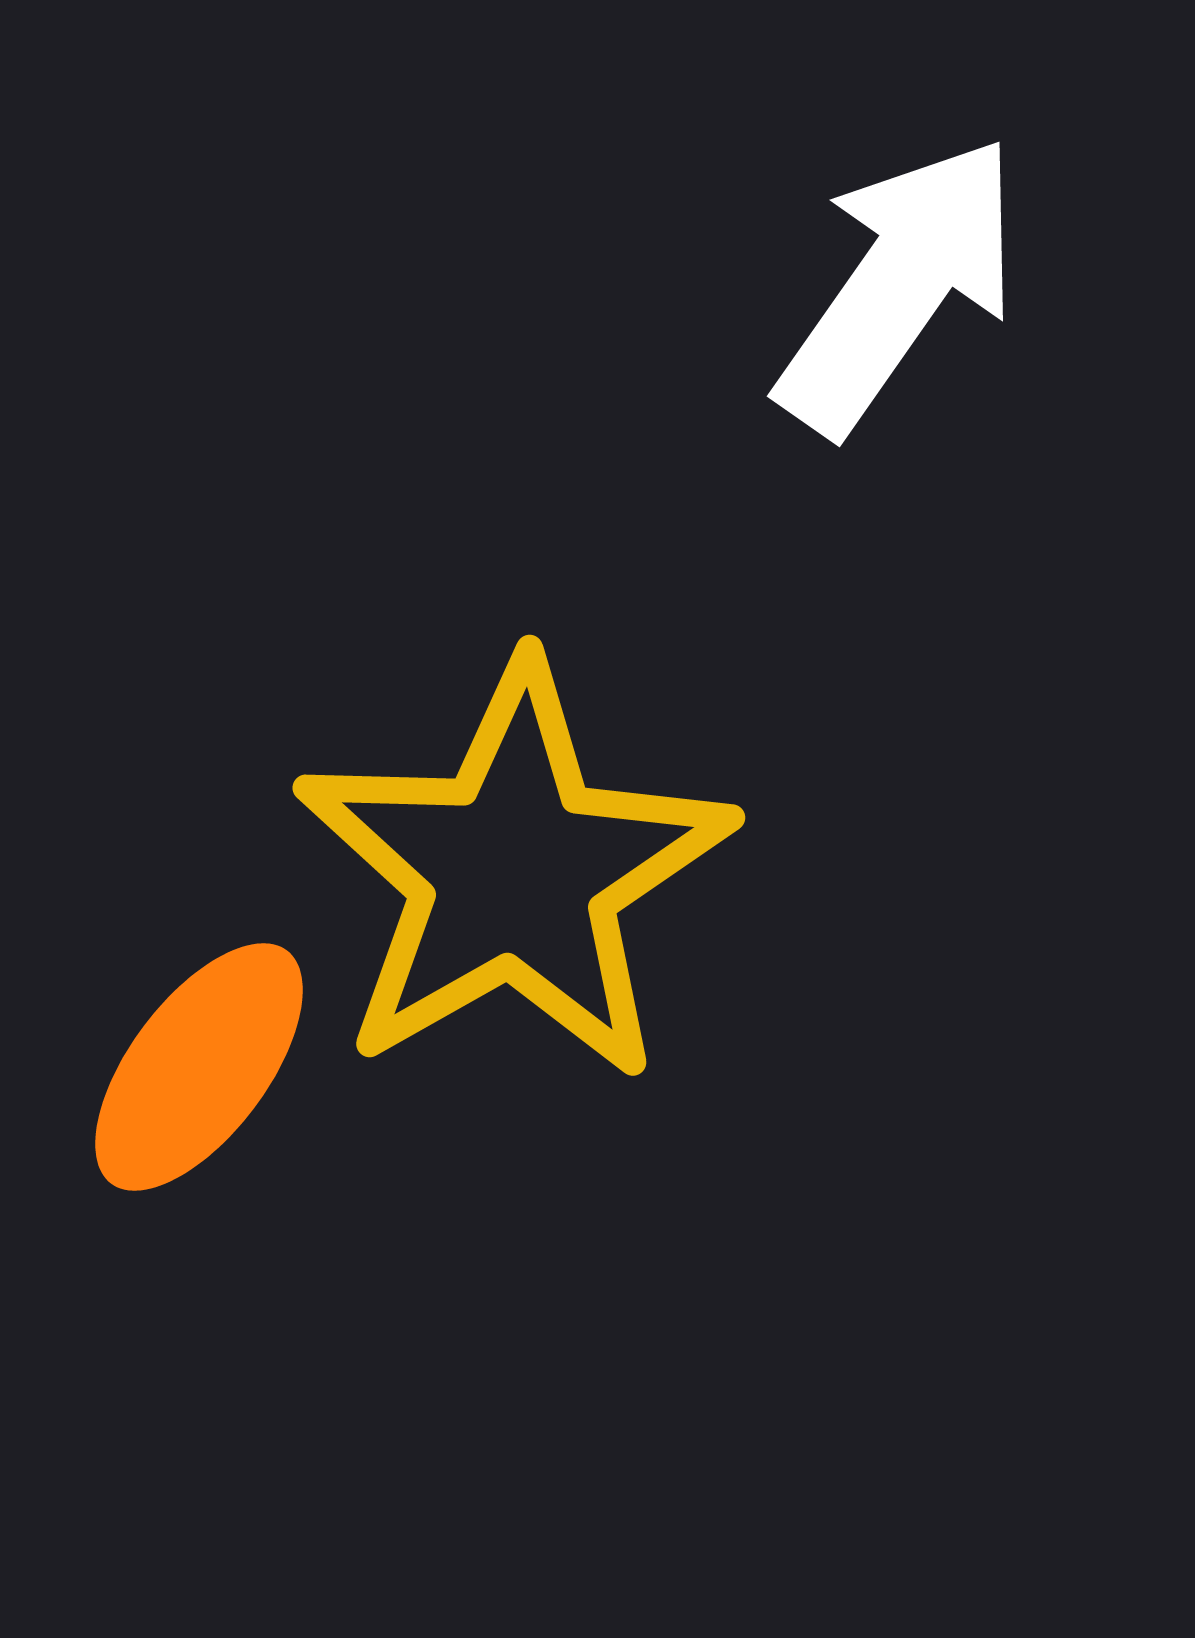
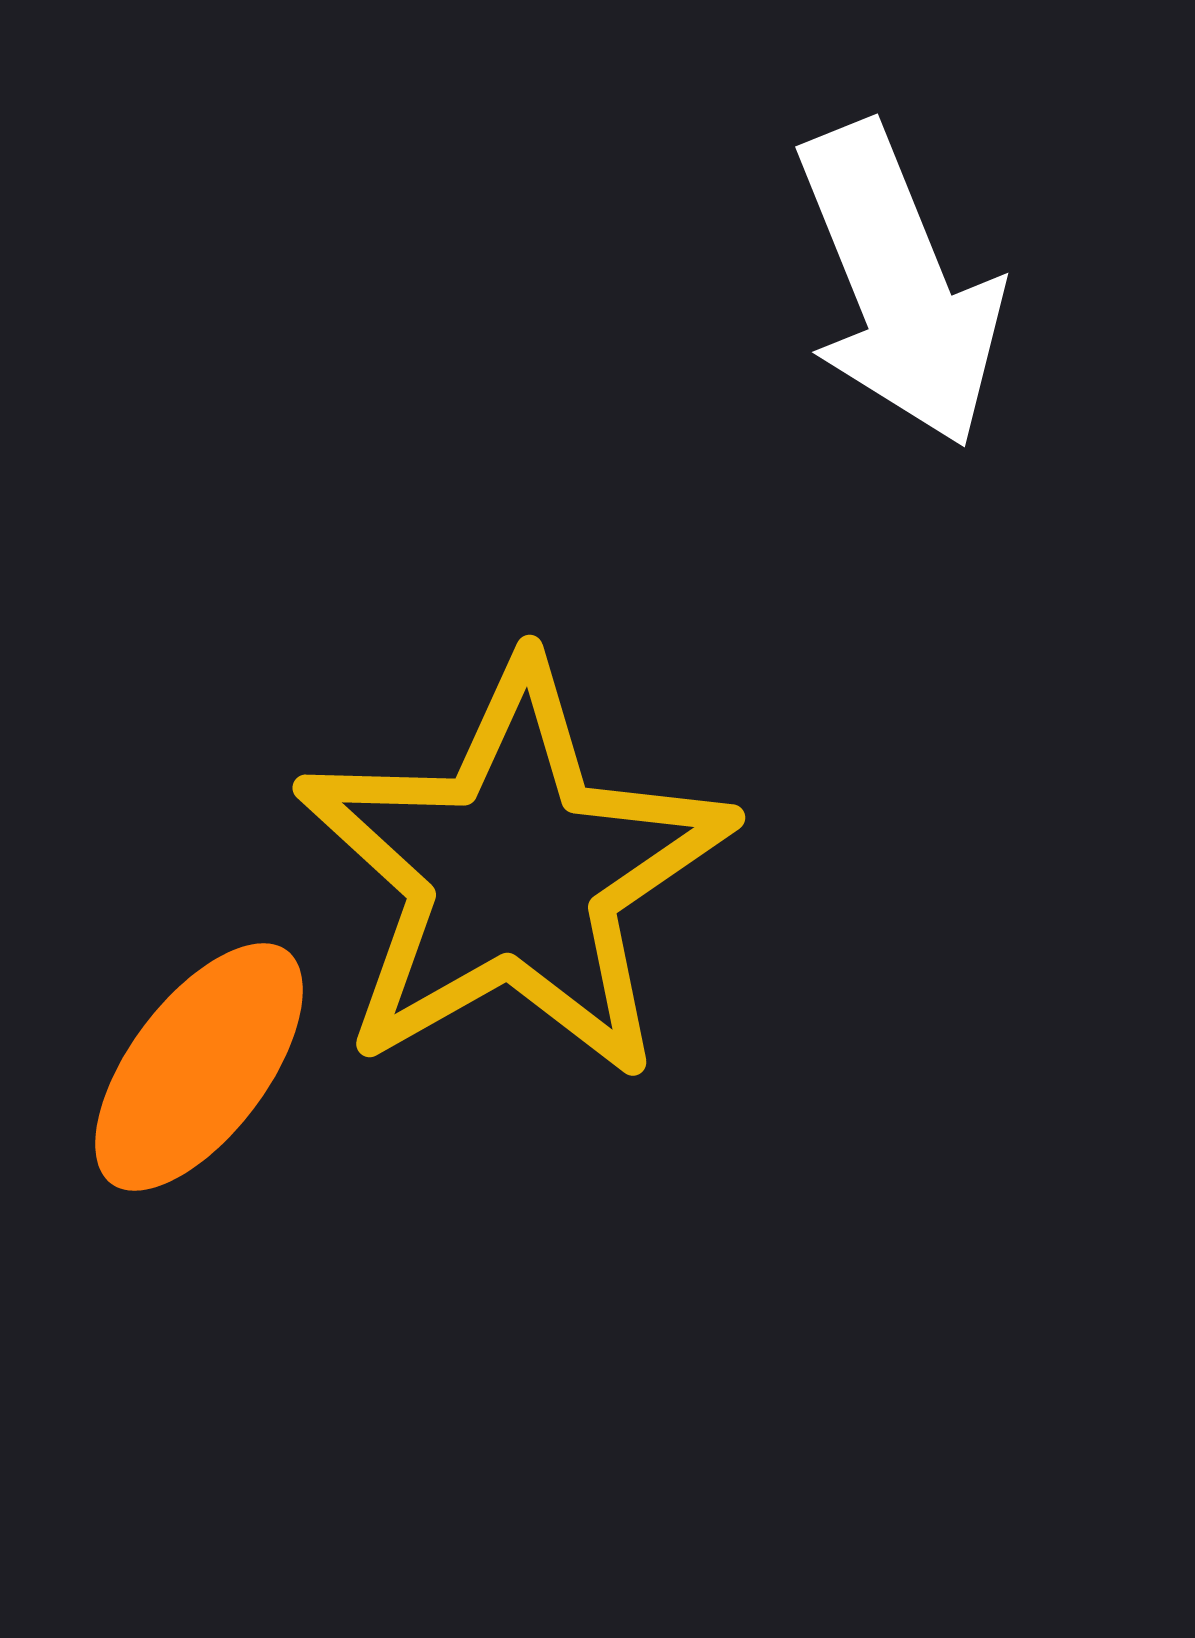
white arrow: rotated 123 degrees clockwise
